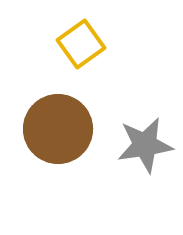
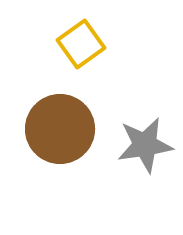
brown circle: moved 2 px right
